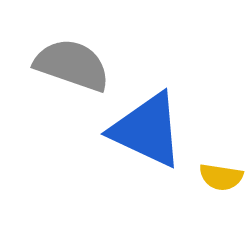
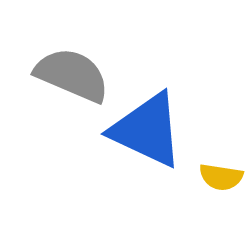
gray semicircle: moved 10 px down; rotated 4 degrees clockwise
